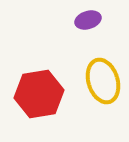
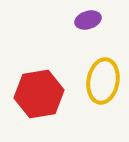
yellow ellipse: rotated 27 degrees clockwise
